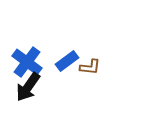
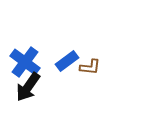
blue cross: moved 2 px left
